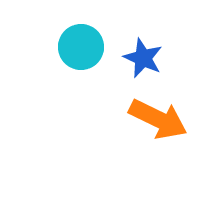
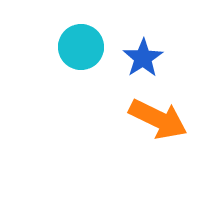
blue star: rotated 15 degrees clockwise
